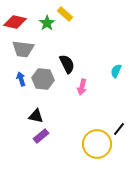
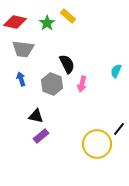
yellow rectangle: moved 3 px right, 2 px down
gray hexagon: moved 9 px right, 5 px down; rotated 15 degrees clockwise
pink arrow: moved 3 px up
